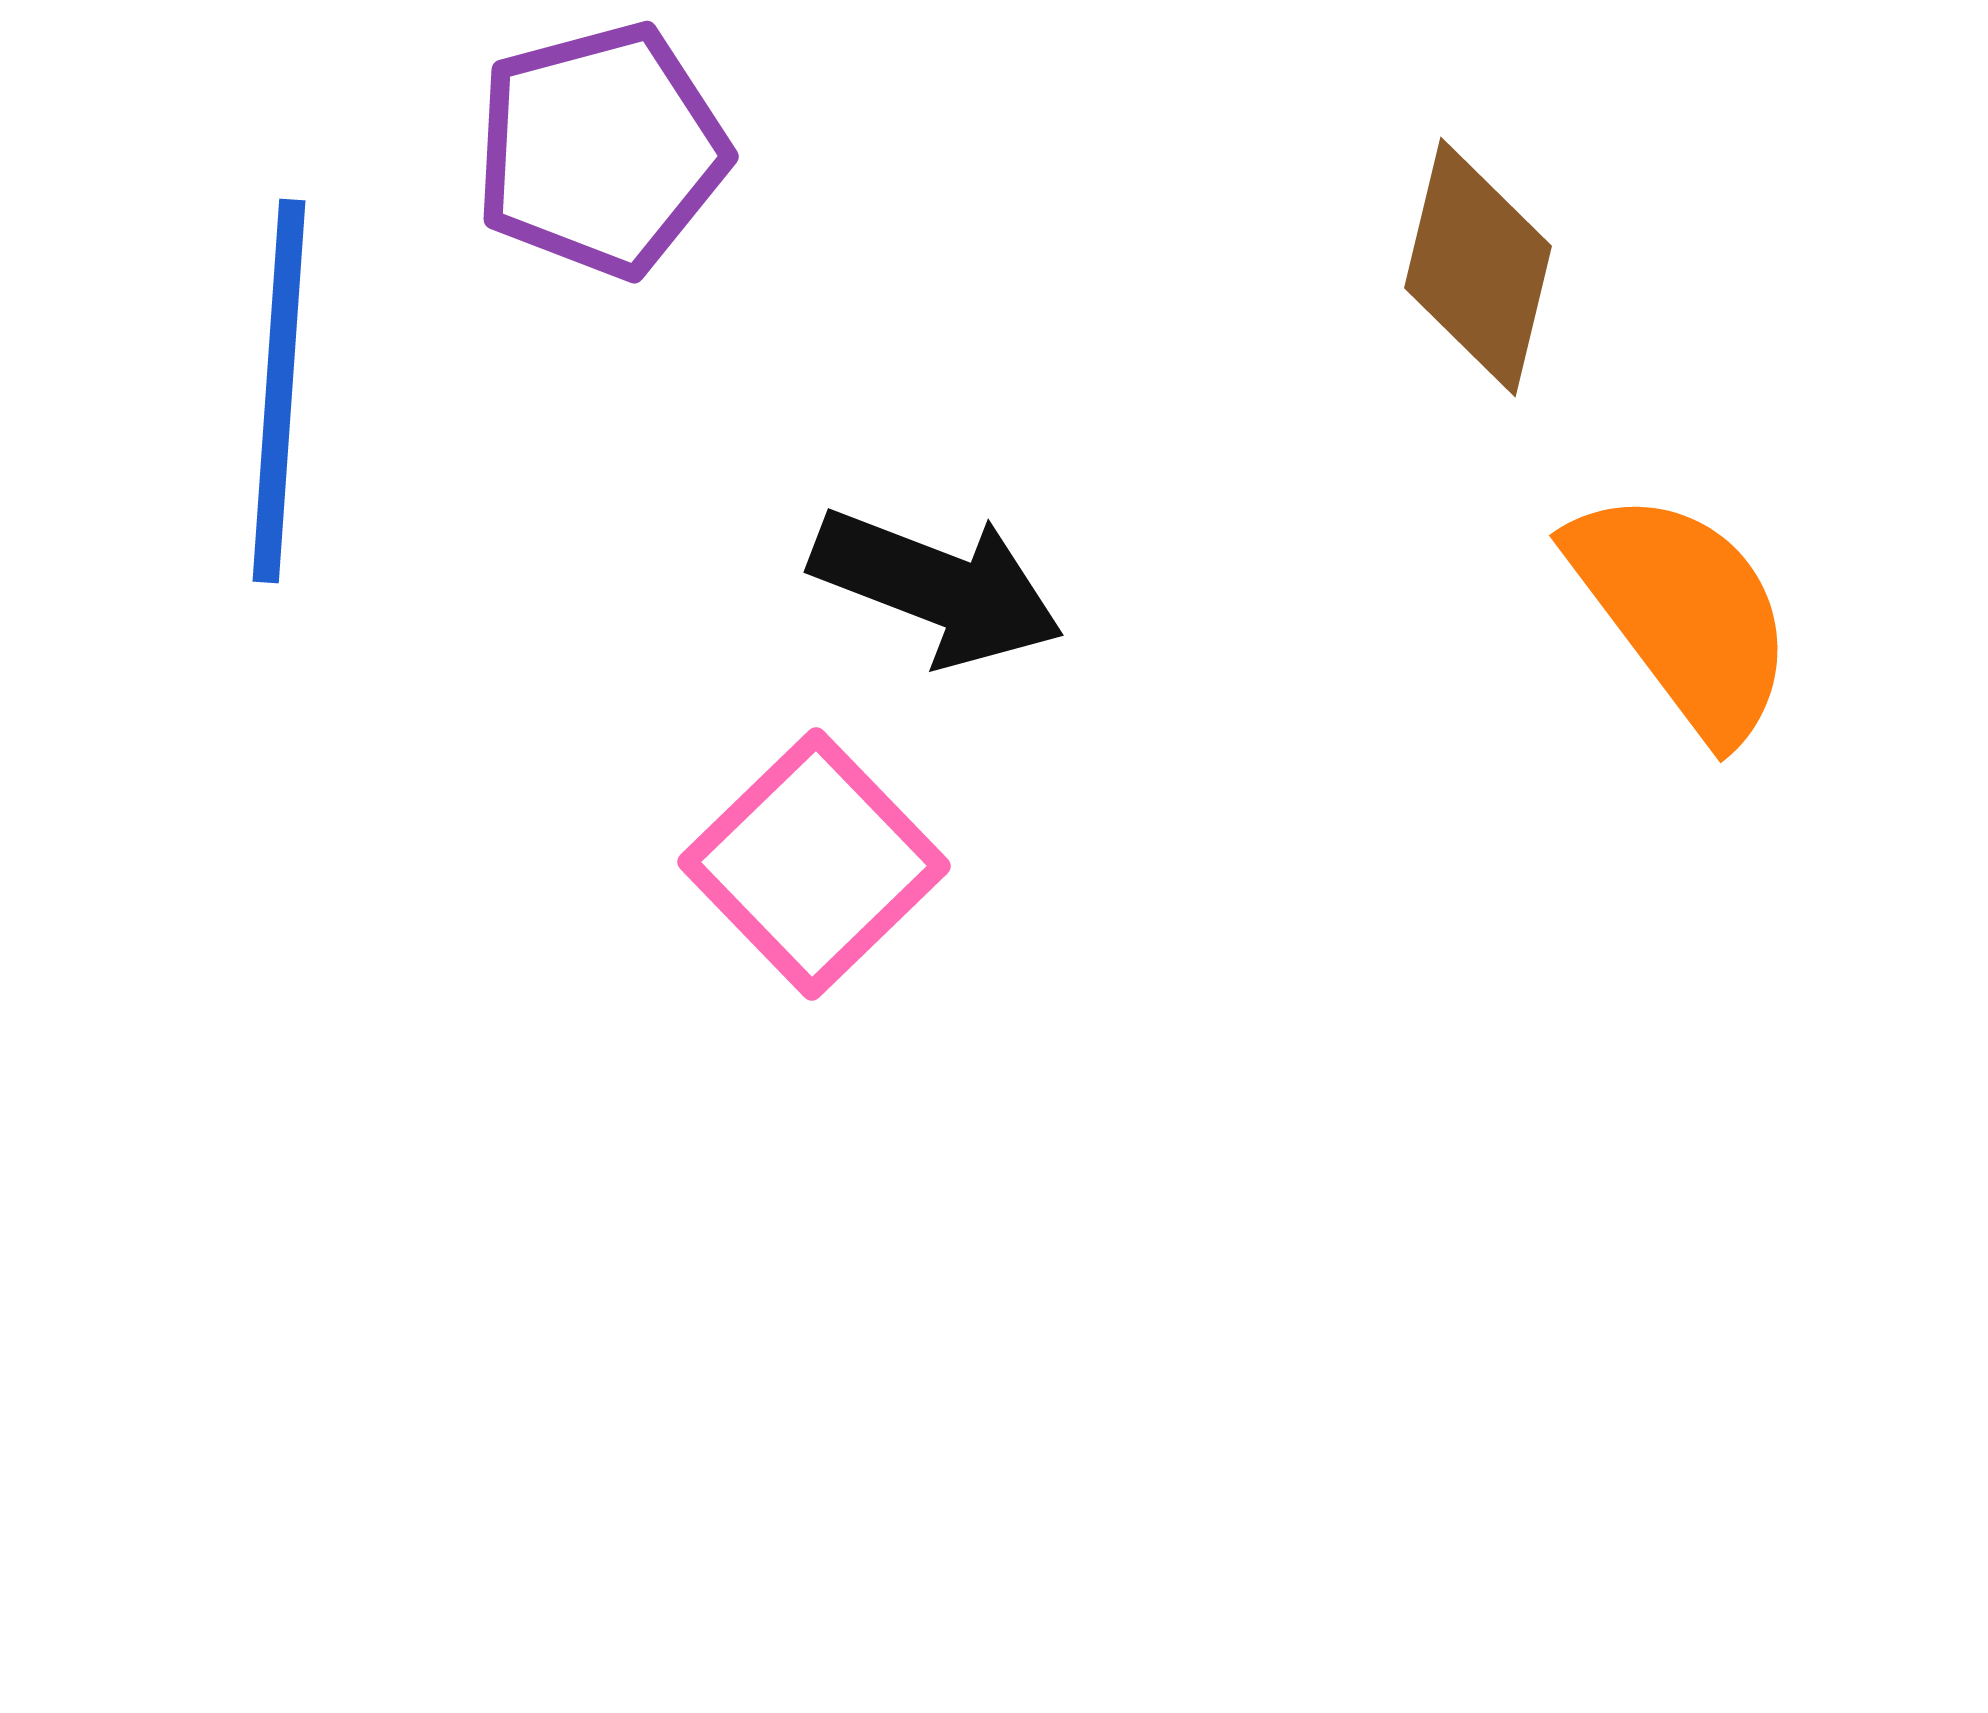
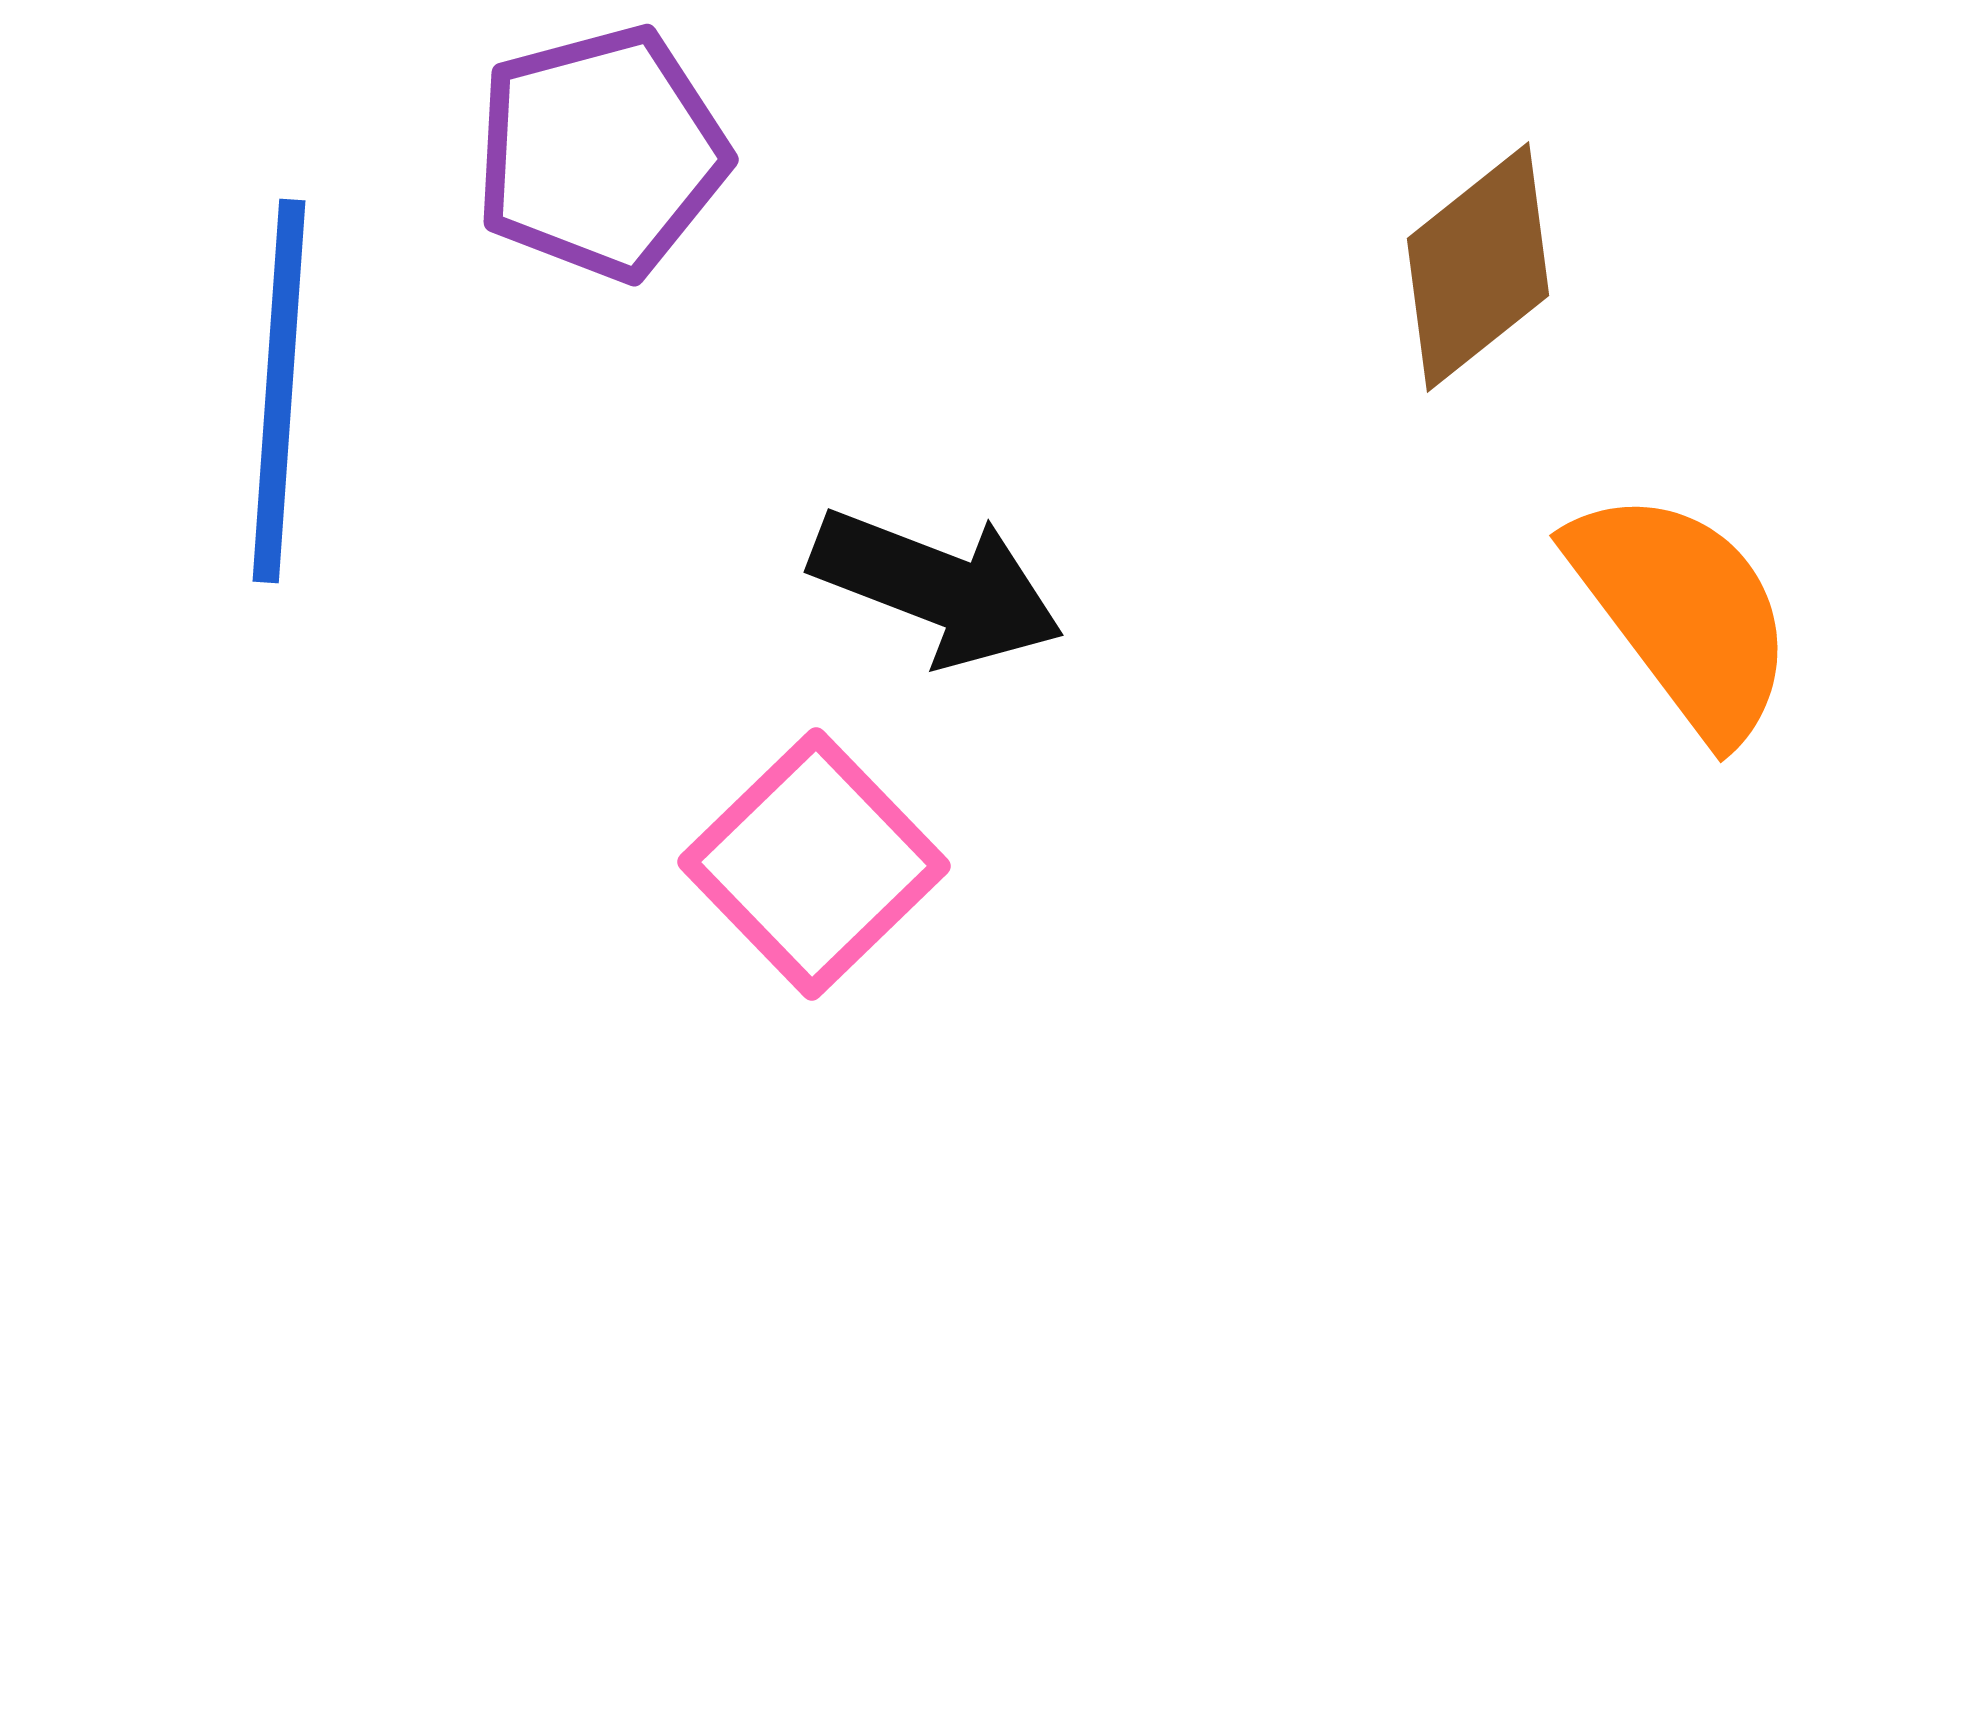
purple pentagon: moved 3 px down
brown diamond: rotated 38 degrees clockwise
